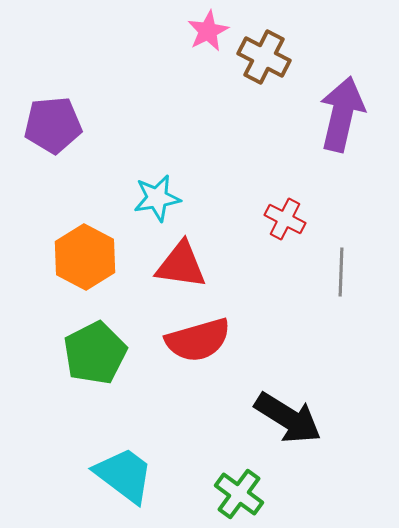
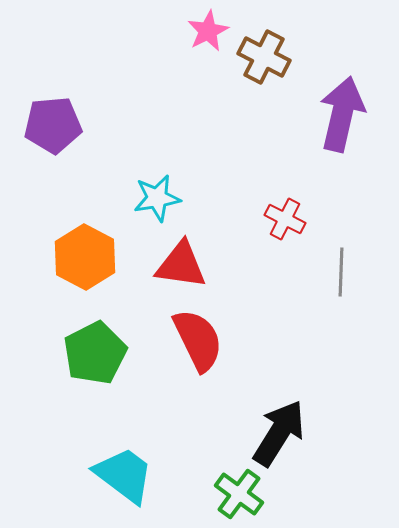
red semicircle: rotated 100 degrees counterclockwise
black arrow: moved 9 px left, 15 px down; rotated 90 degrees counterclockwise
